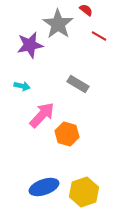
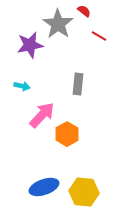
red semicircle: moved 2 px left, 1 px down
gray rectangle: rotated 65 degrees clockwise
orange hexagon: rotated 15 degrees clockwise
yellow hexagon: rotated 24 degrees clockwise
